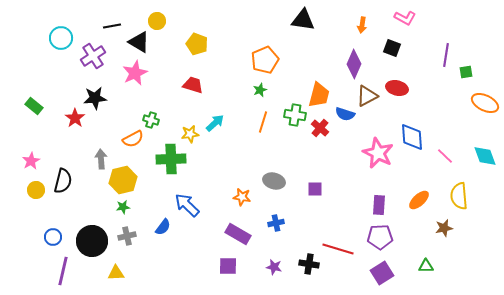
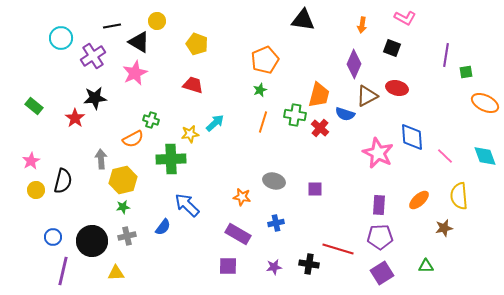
purple star at (274, 267): rotated 21 degrees counterclockwise
